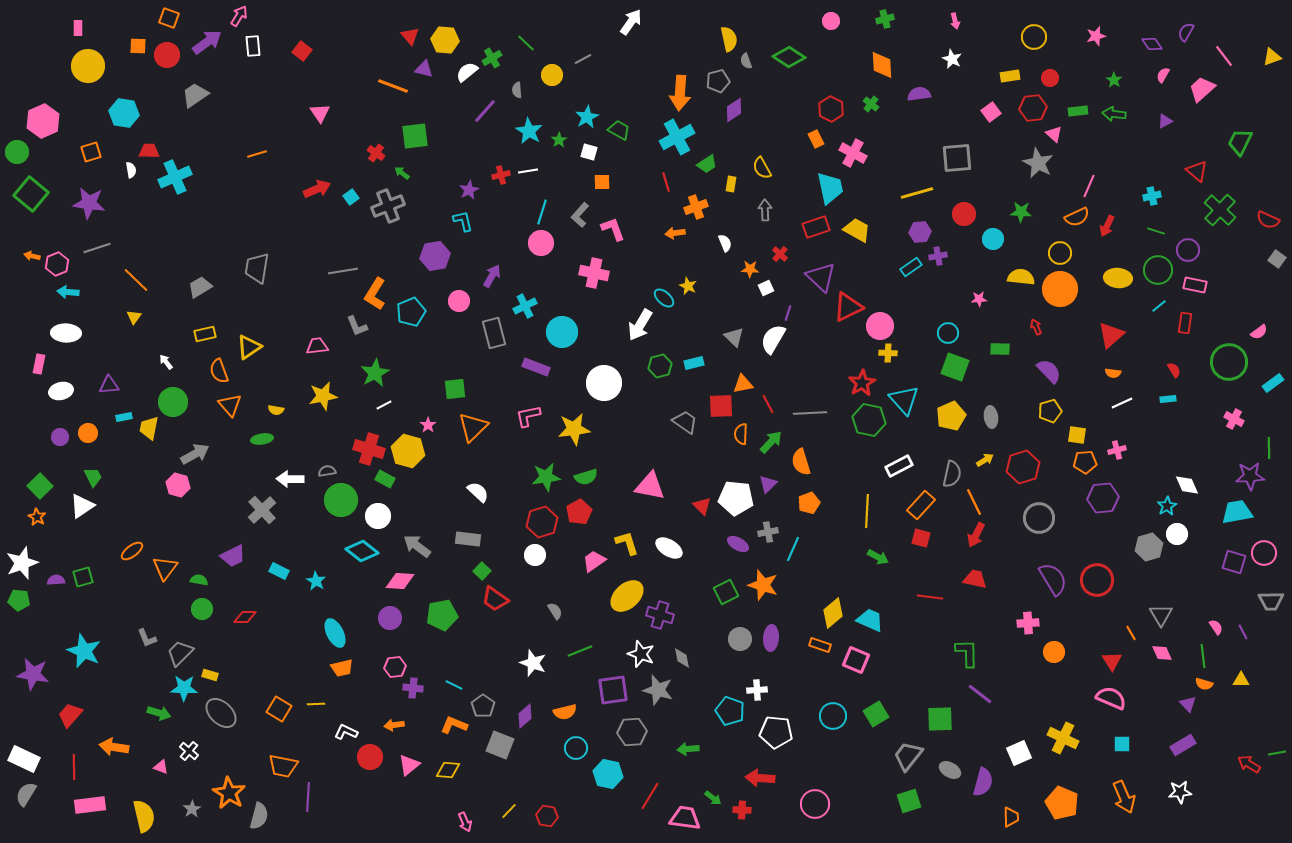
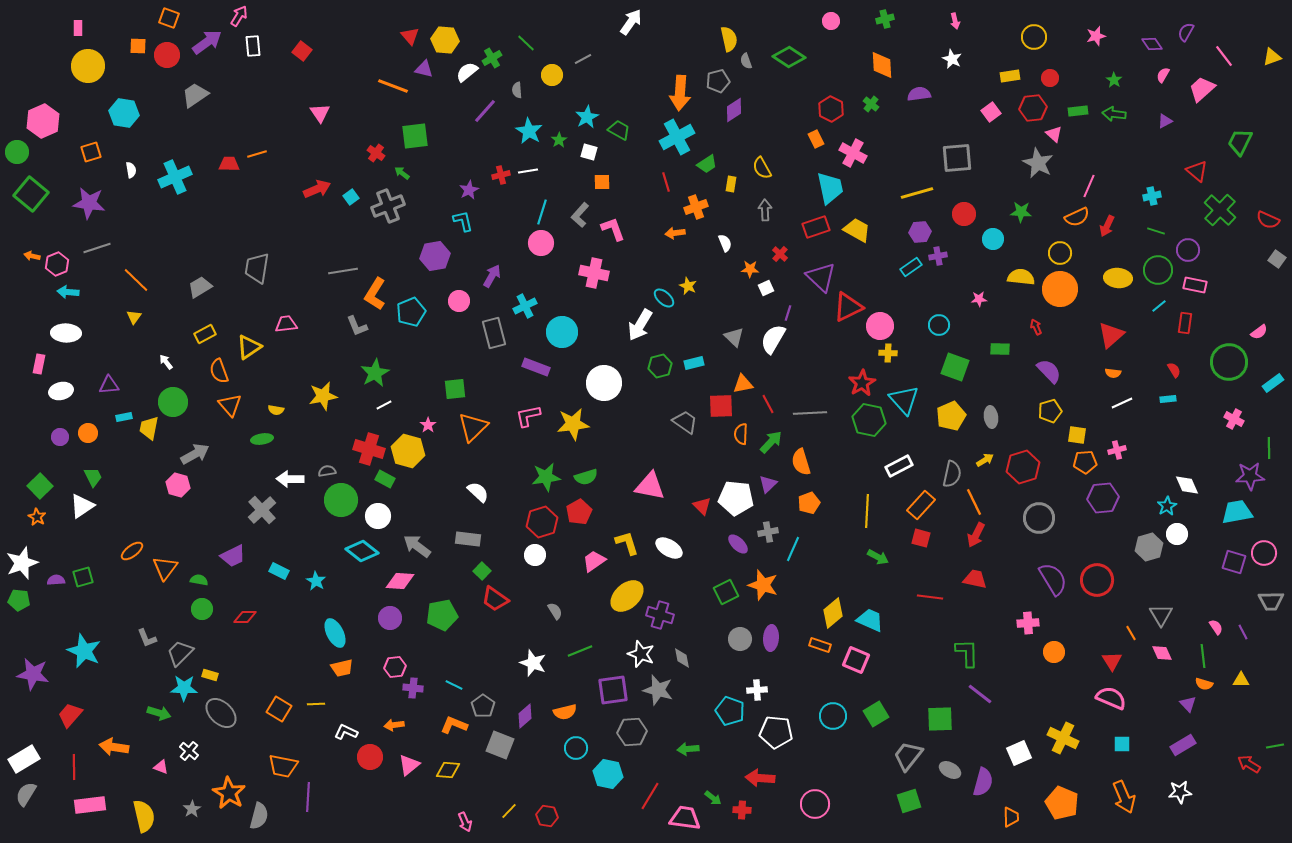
red trapezoid at (149, 151): moved 80 px right, 13 px down
cyan circle at (948, 333): moved 9 px left, 8 px up
yellow rectangle at (205, 334): rotated 15 degrees counterclockwise
pink trapezoid at (317, 346): moved 31 px left, 22 px up
yellow star at (574, 429): moved 1 px left, 5 px up
purple ellipse at (738, 544): rotated 15 degrees clockwise
green line at (1277, 753): moved 2 px left, 7 px up
white rectangle at (24, 759): rotated 56 degrees counterclockwise
